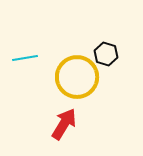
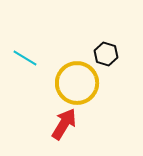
cyan line: rotated 40 degrees clockwise
yellow circle: moved 6 px down
